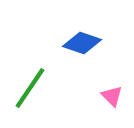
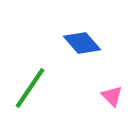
blue diamond: rotated 30 degrees clockwise
